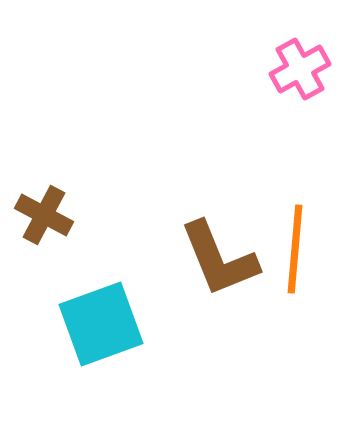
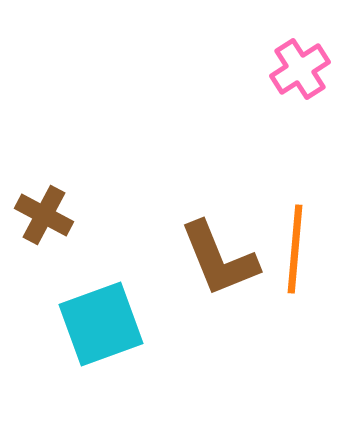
pink cross: rotated 4 degrees counterclockwise
